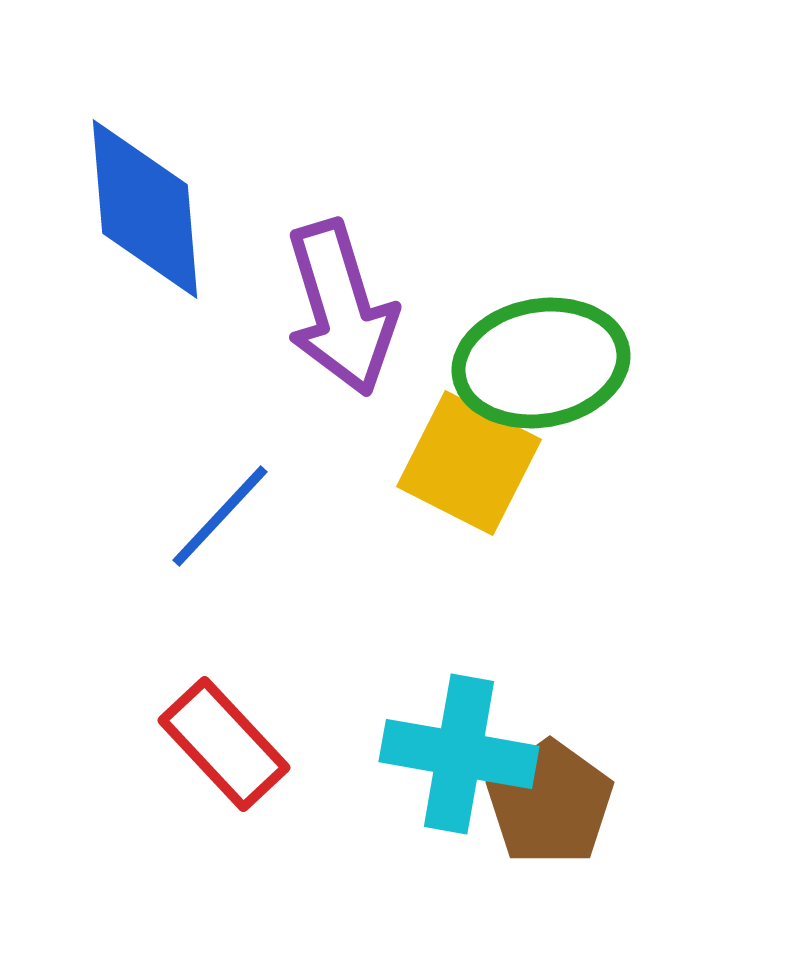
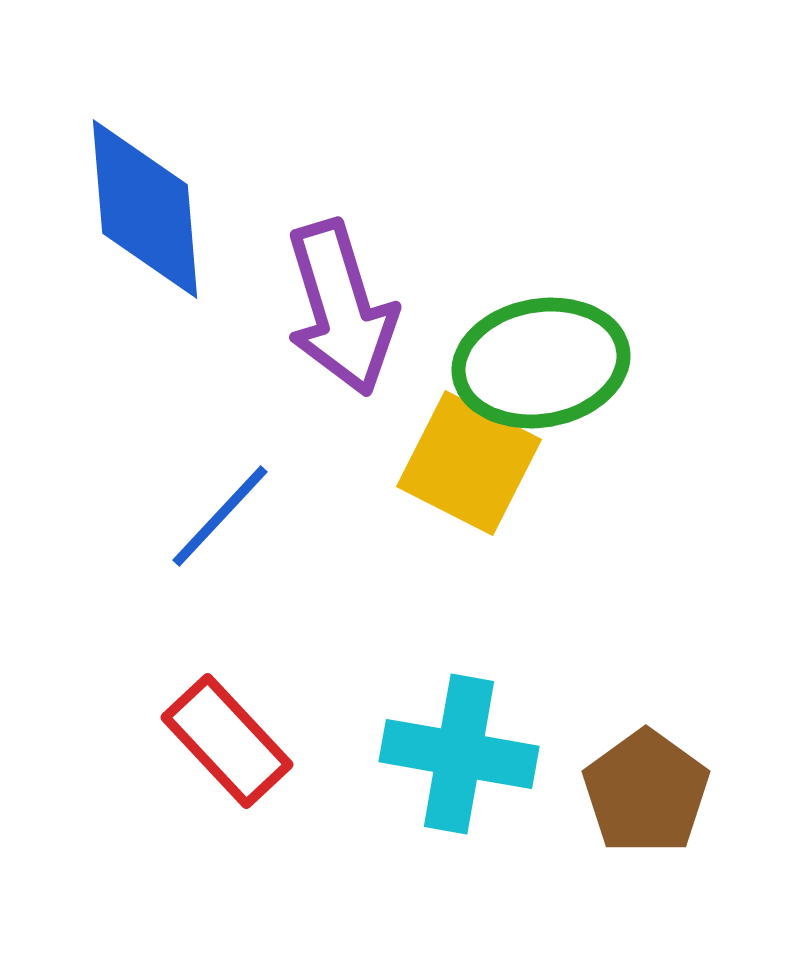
red rectangle: moved 3 px right, 3 px up
brown pentagon: moved 96 px right, 11 px up
